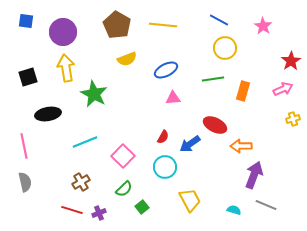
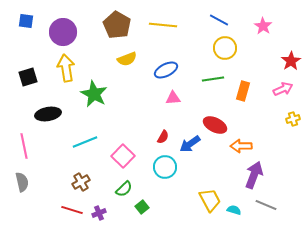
gray semicircle: moved 3 px left
yellow trapezoid: moved 20 px right
